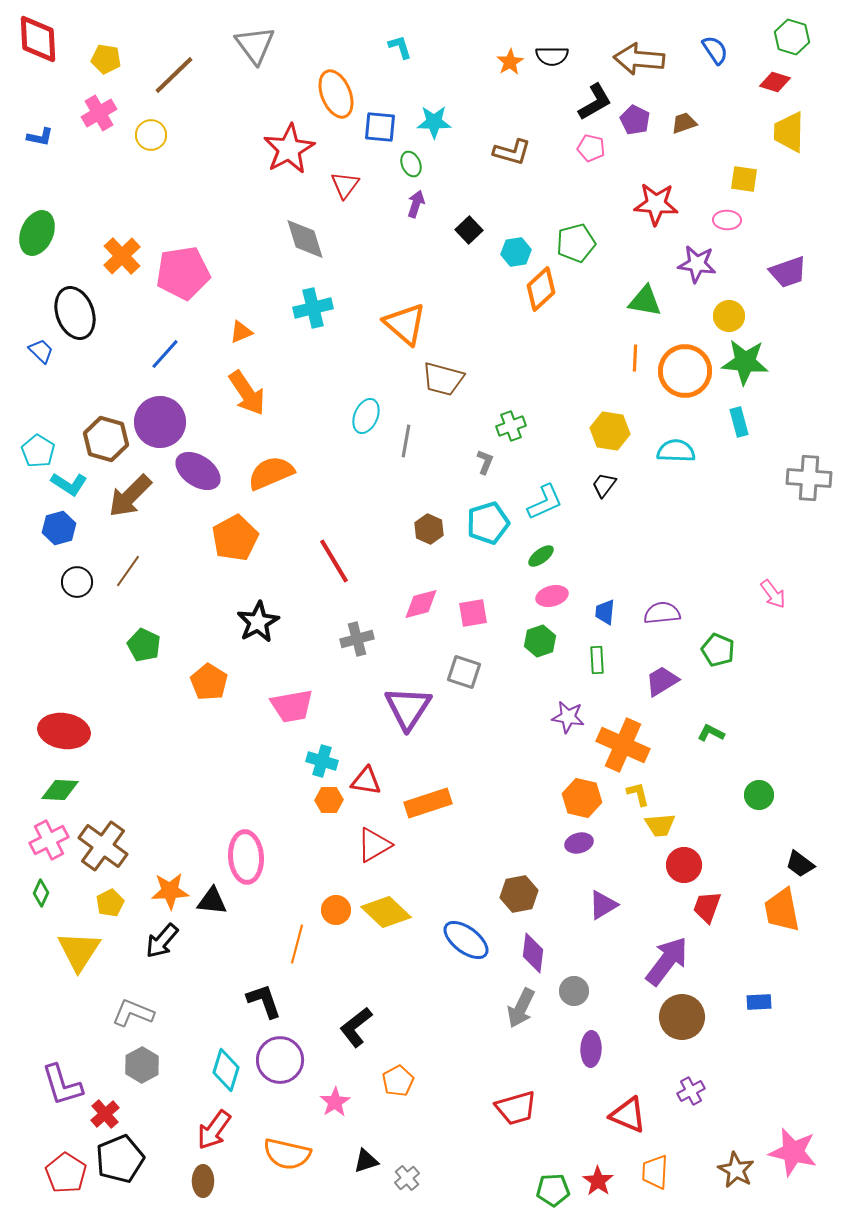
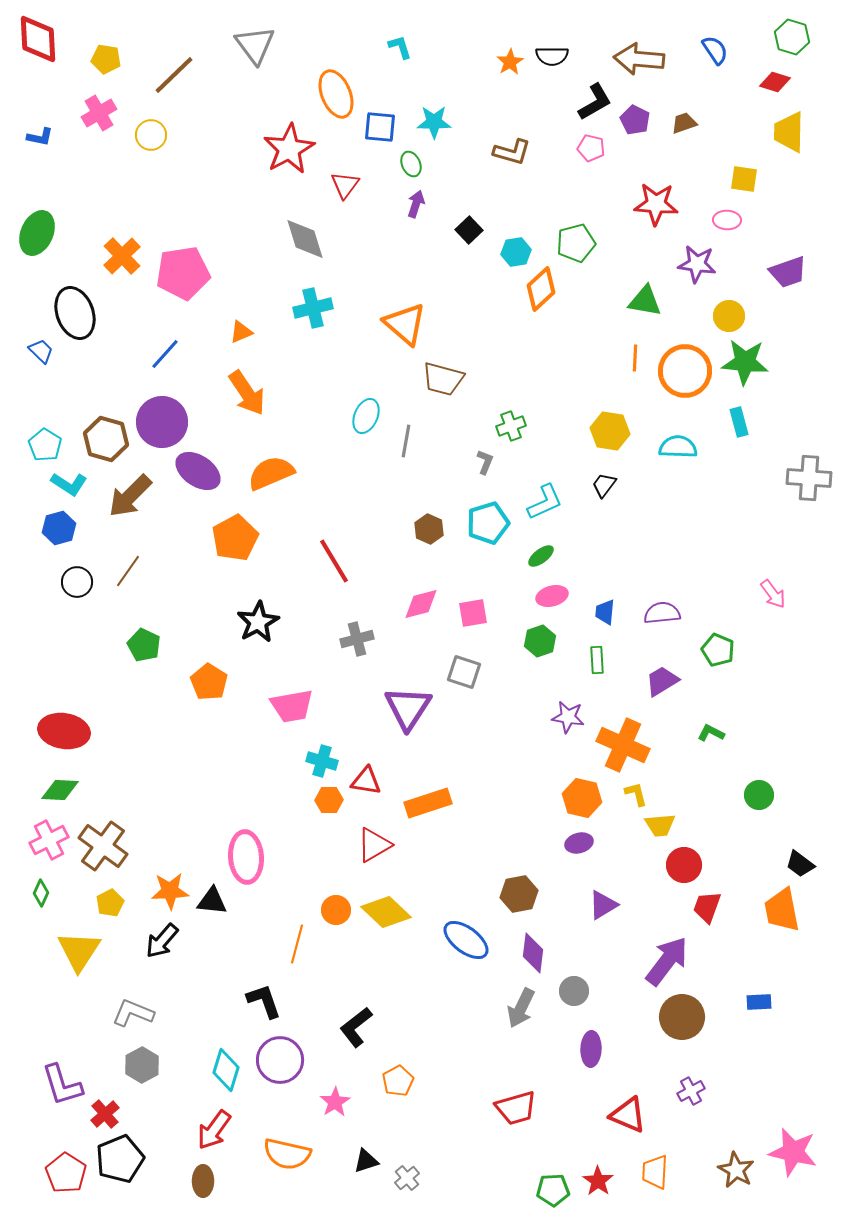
purple circle at (160, 422): moved 2 px right
cyan pentagon at (38, 451): moved 7 px right, 6 px up
cyan semicircle at (676, 451): moved 2 px right, 4 px up
yellow L-shape at (638, 794): moved 2 px left
